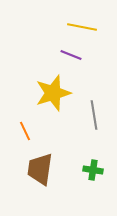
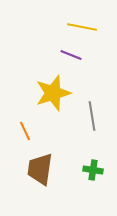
gray line: moved 2 px left, 1 px down
